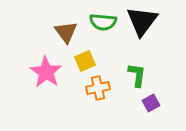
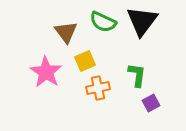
green semicircle: rotated 20 degrees clockwise
